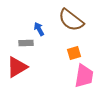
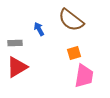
gray rectangle: moved 11 px left
